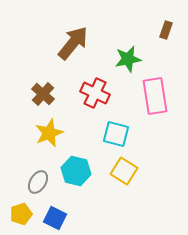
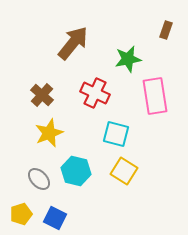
brown cross: moved 1 px left, 1 px down
gray ellipse: moved 1 px right, 3 px up; rotated 75 degrees counterclockwise
